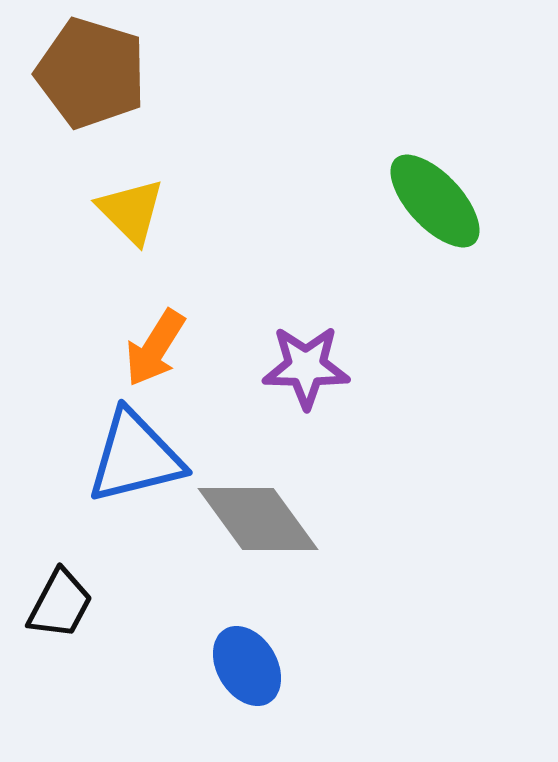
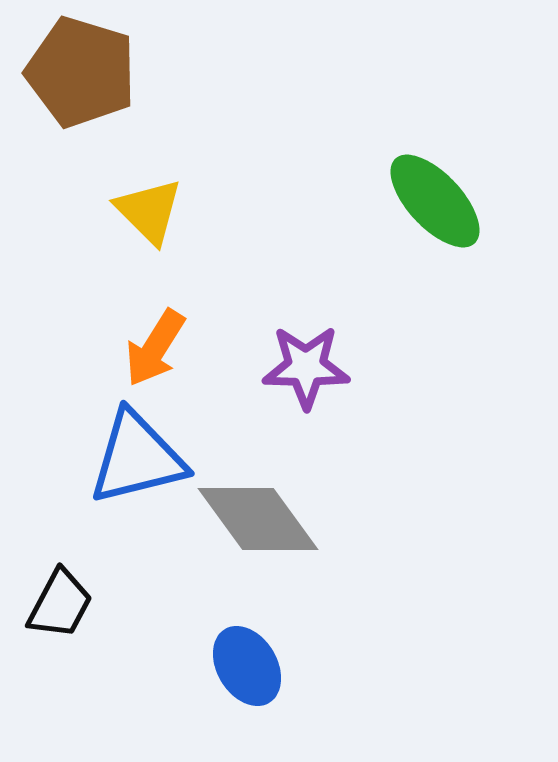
brown pentagon: moved 10 px left, 1 px up
yellow triangle: moved 18 px right
blue triangle: moved 2 px right, 1 px down
